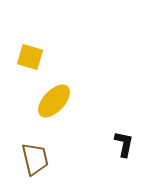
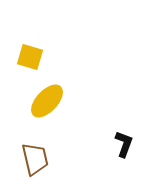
yellow ellipse: moved 7 px left
black L-shape: rotated 8 degrees clockwise
